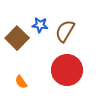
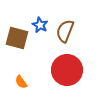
blue star: rotated 21 degrees clockwise
brown semicircle: rotated 10 degrees counterclockwise
brown square: rotated 30 degrees counterclockwise
